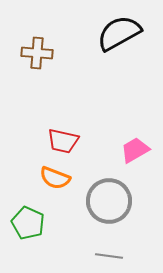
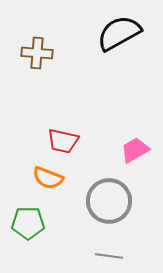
orange semicircle: moved 7 px left
green pentagon: rotated 24 degrees counterclockwise
